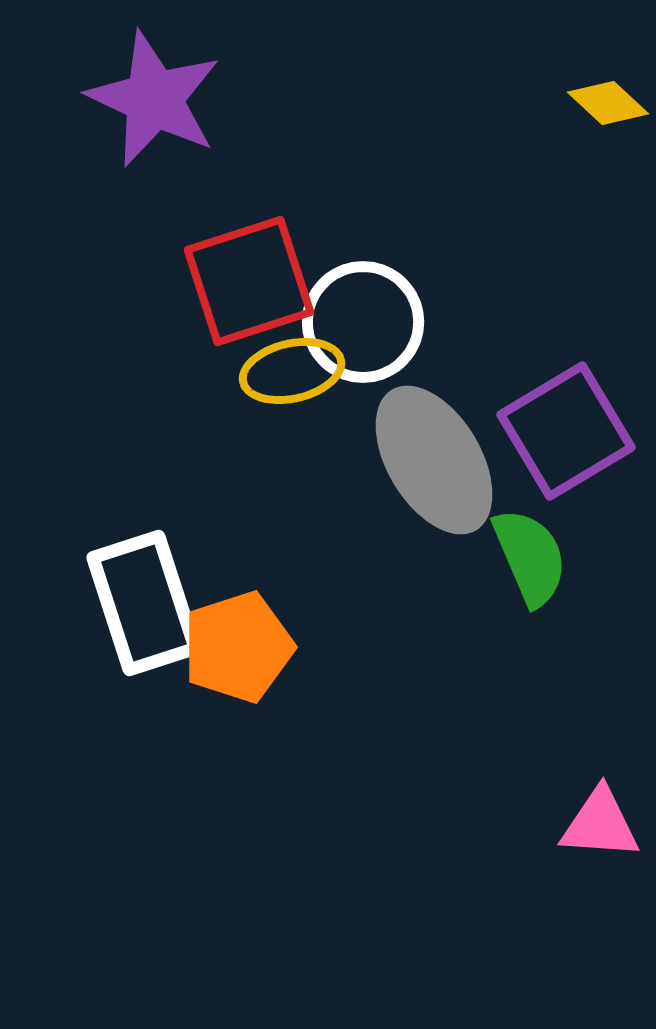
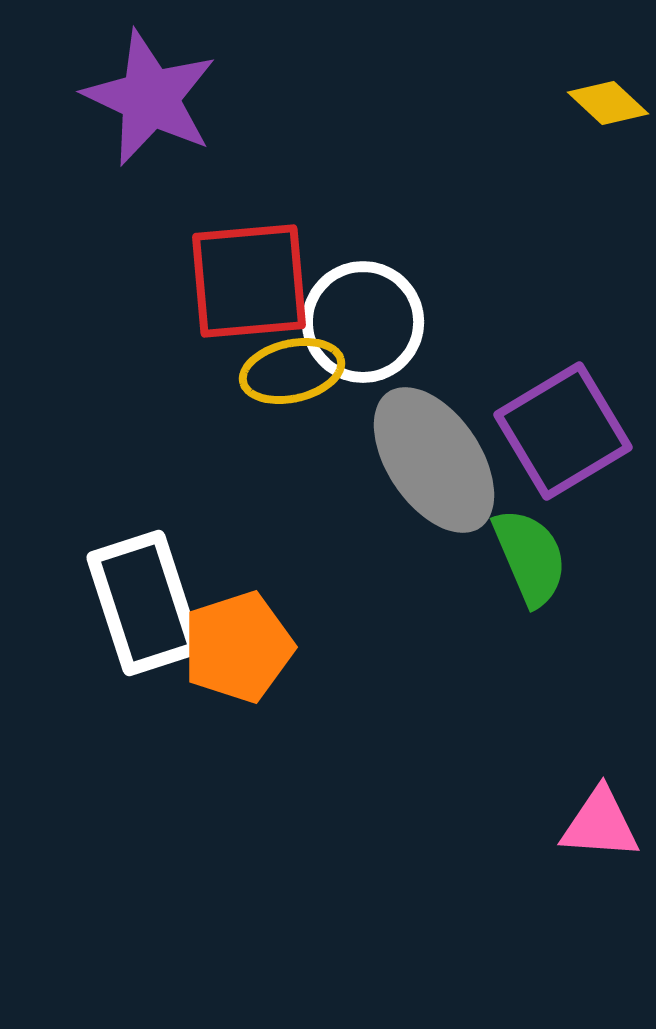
purple star: moved 4 px left, 1 px up
red square: rotated 13 degrees clockwise
purple square: moved 3 px left
gray ellipse: rotated 3 degrees counterclockwise
